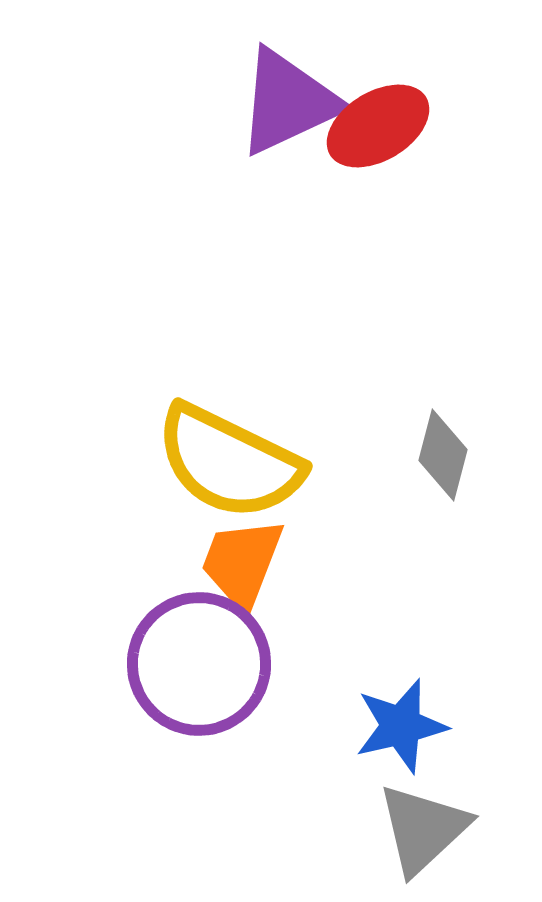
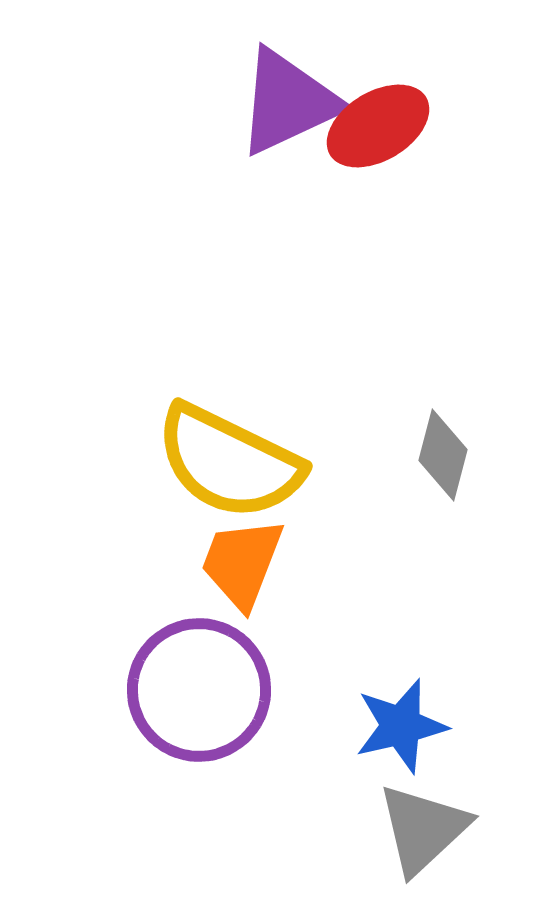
purple circle: moved 26 px down
